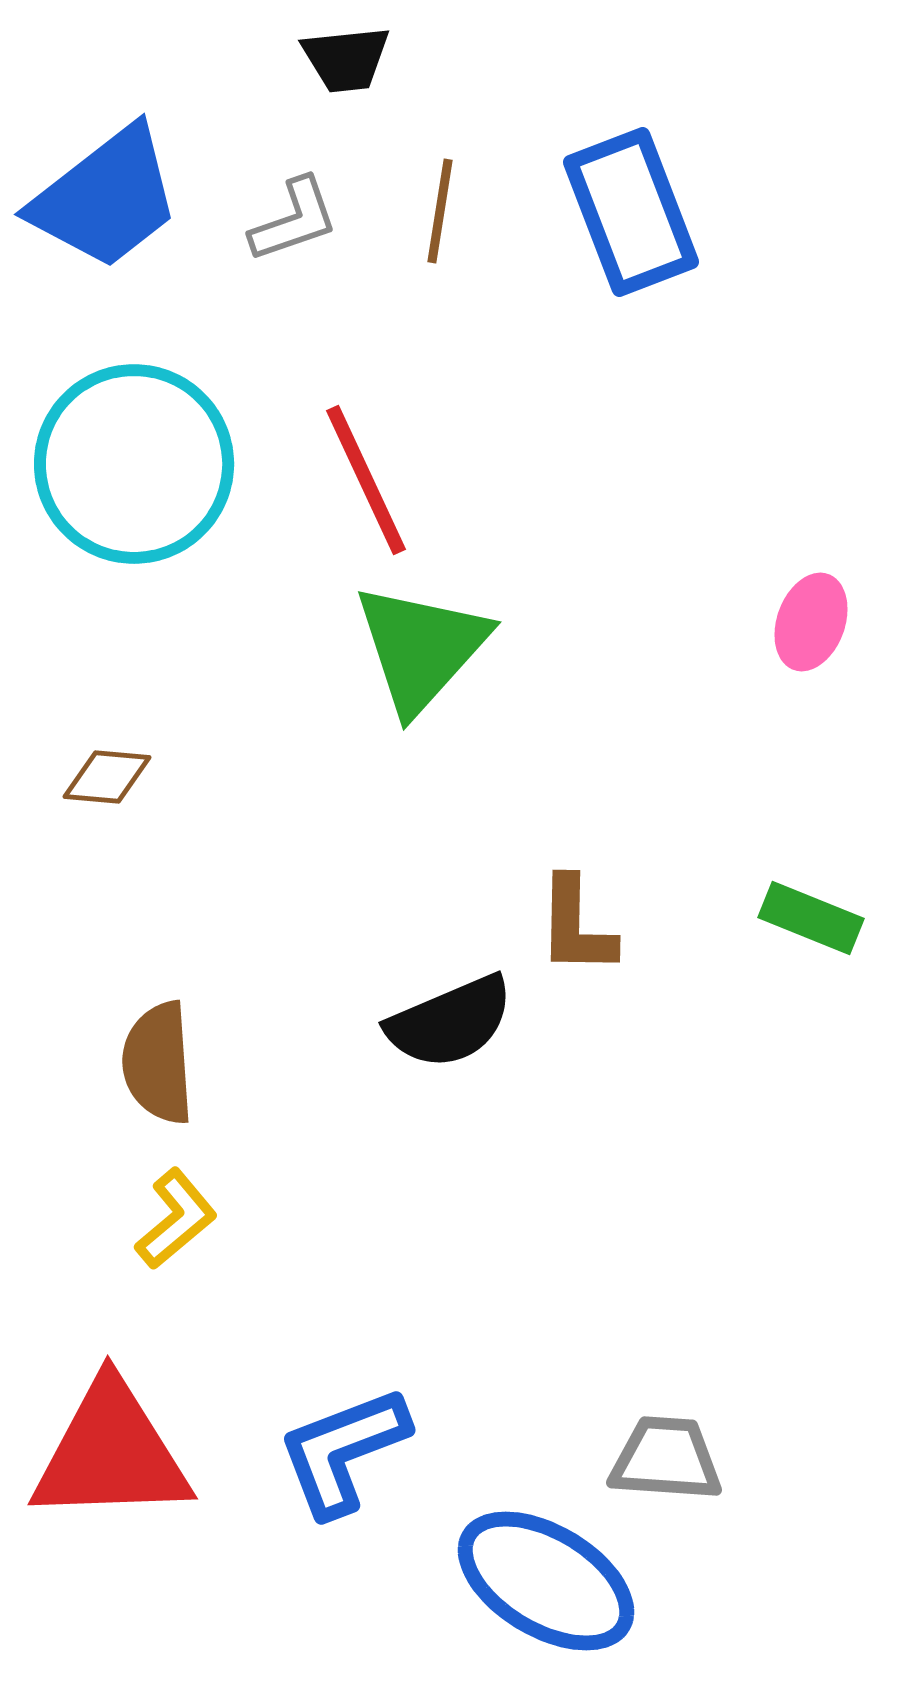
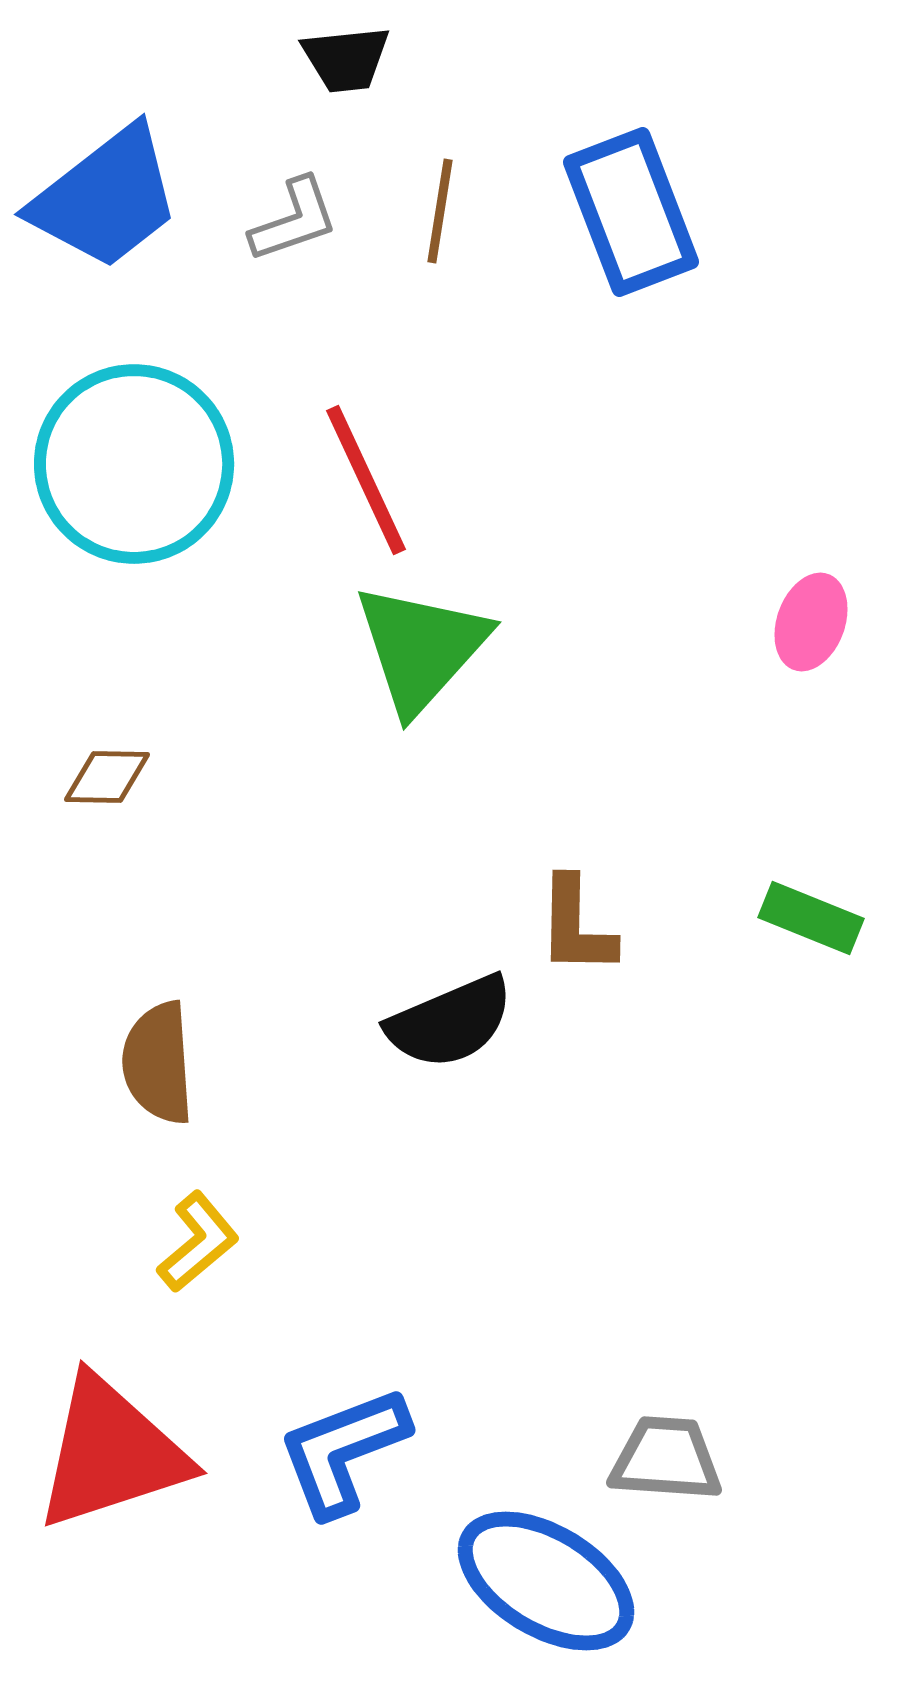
brown diamond: rotated 4 degrees counterclockwise
yellow L-shape: moved 22 px right, 23 px down
red triangle: rotated 16 degrees counterclockwise
